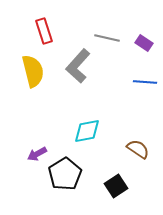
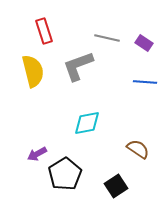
gray L-shape: rotated 28 degrees clockwise
cyan diamond: moved 8 px up
